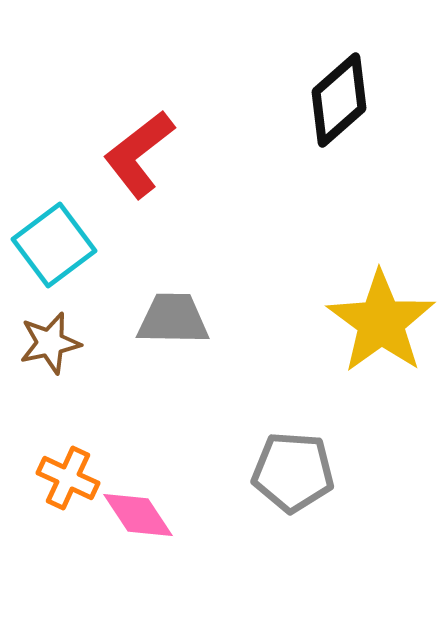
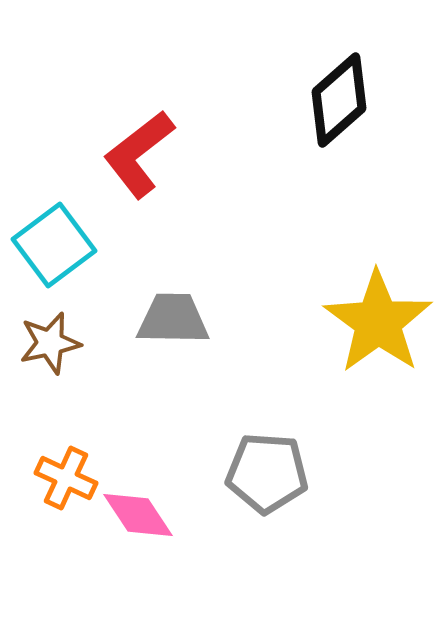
yellow star: moved 3 px left
gray pentagon: moved 26 px left, 1 px down
orange cross: moved 2 px left
